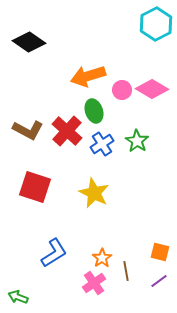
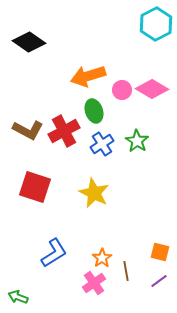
red cross: moved 3 px left; rotated 20 degrees clockwise
